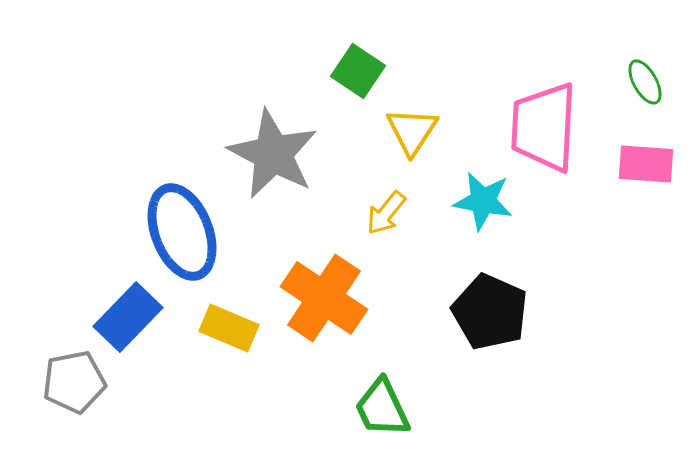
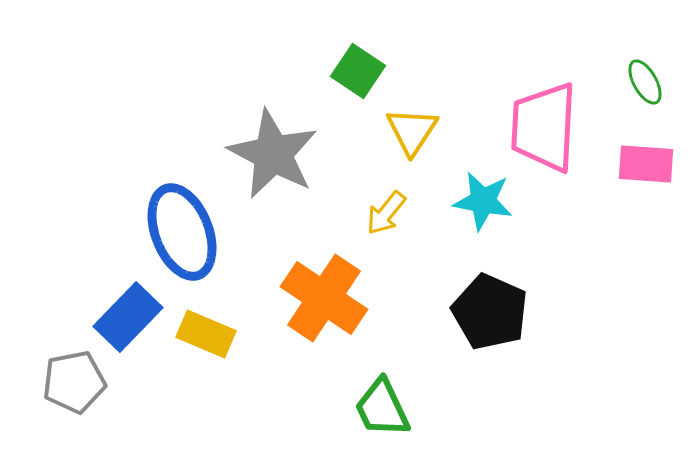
yellow rectangle: moved 23 px left, 6 px down
